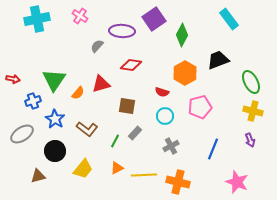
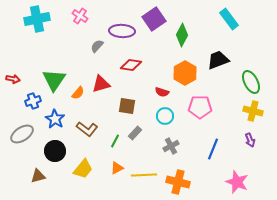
pink pentagon: rotated 15 degrees clockwise
